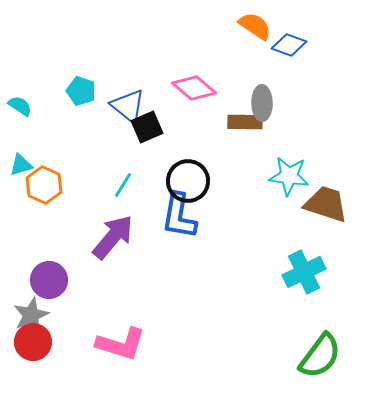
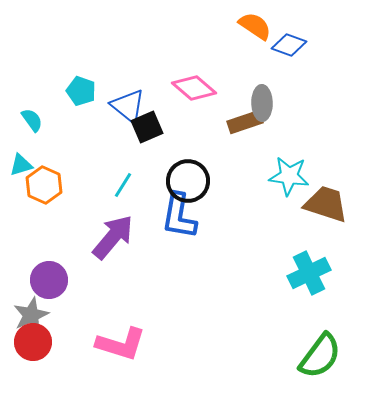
cyan semicircle: moved 12 px right, 14 px down; rotated 20 degrees clockwise
brown rectangle: rotated 20 degrees counterclockwise
cyan cross: moved 5 px right, 1 px down
